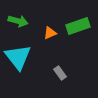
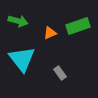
cyan triangle: moved 4 px right, 2 px down
